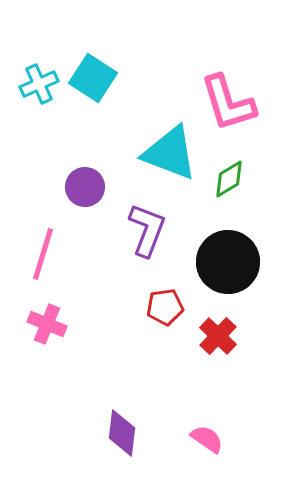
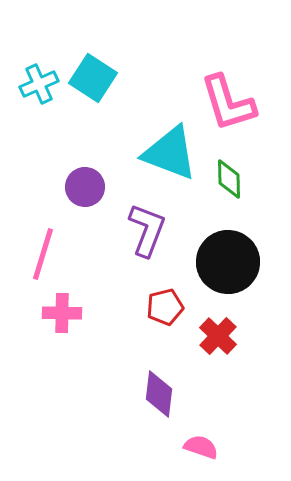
green diamond: rotated 60 degrees counterclockwise
red pentagon: rotated 6 degrees counterclockwise
pink cross: moved 15 px right, 11 px up; rotated 21 degrees counterclockwise
purple diamond: moved 37 px right, 39 px up
pink semicircle: moved 6 px left, 8 px down; rotated 16 degrees counterclockwise
